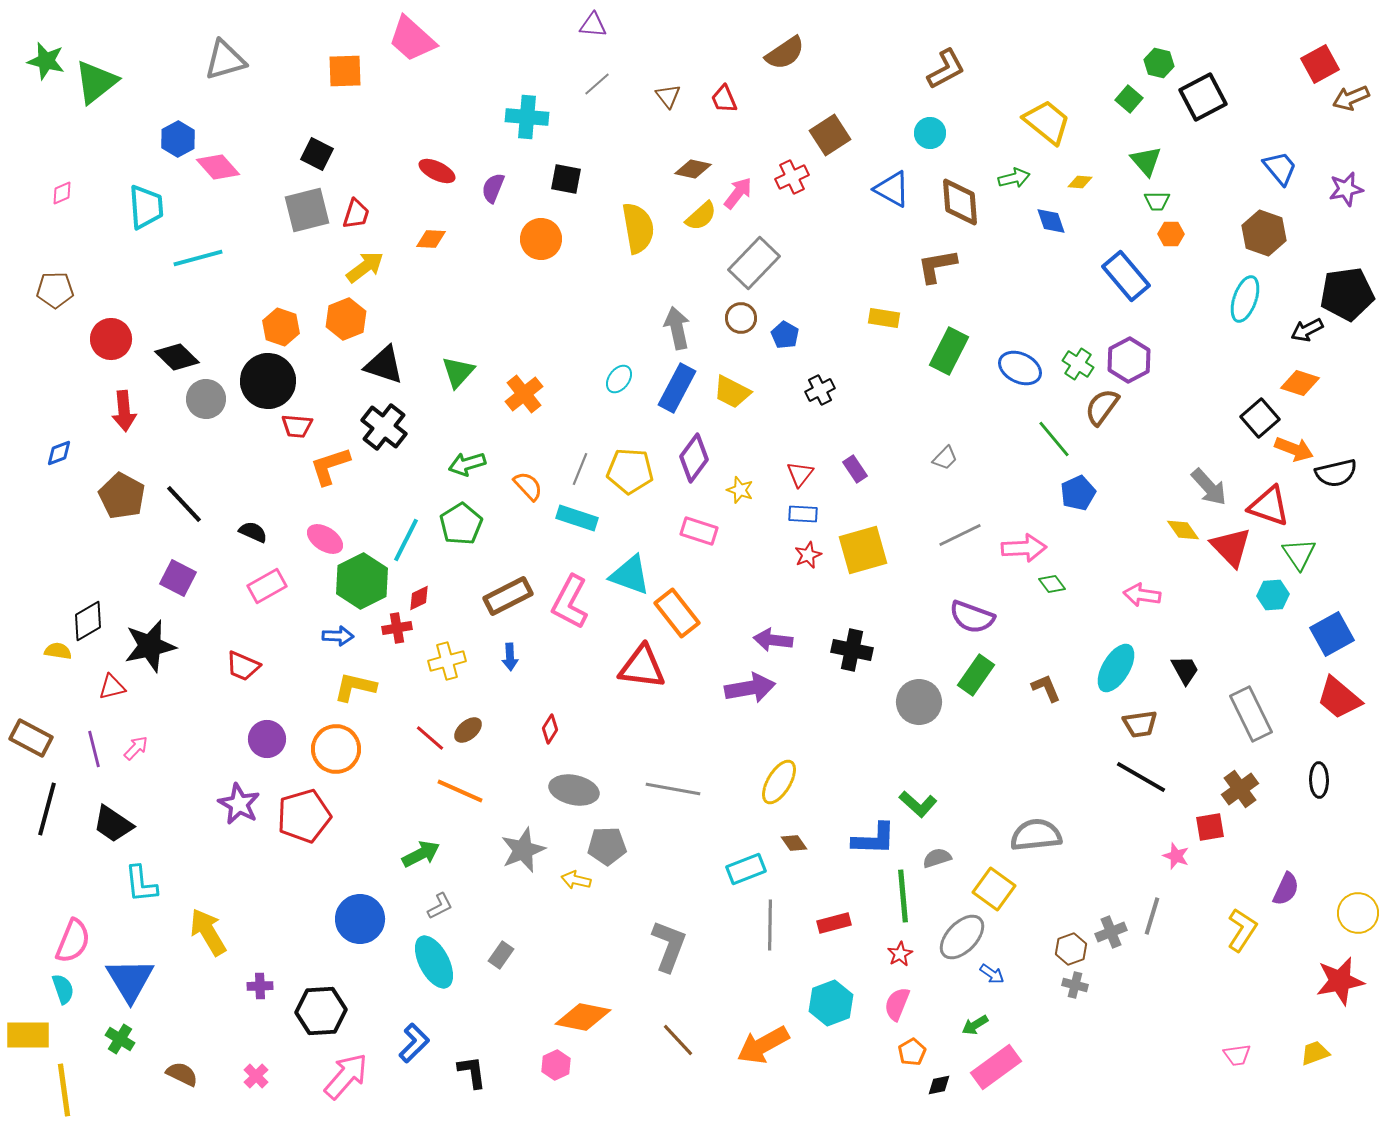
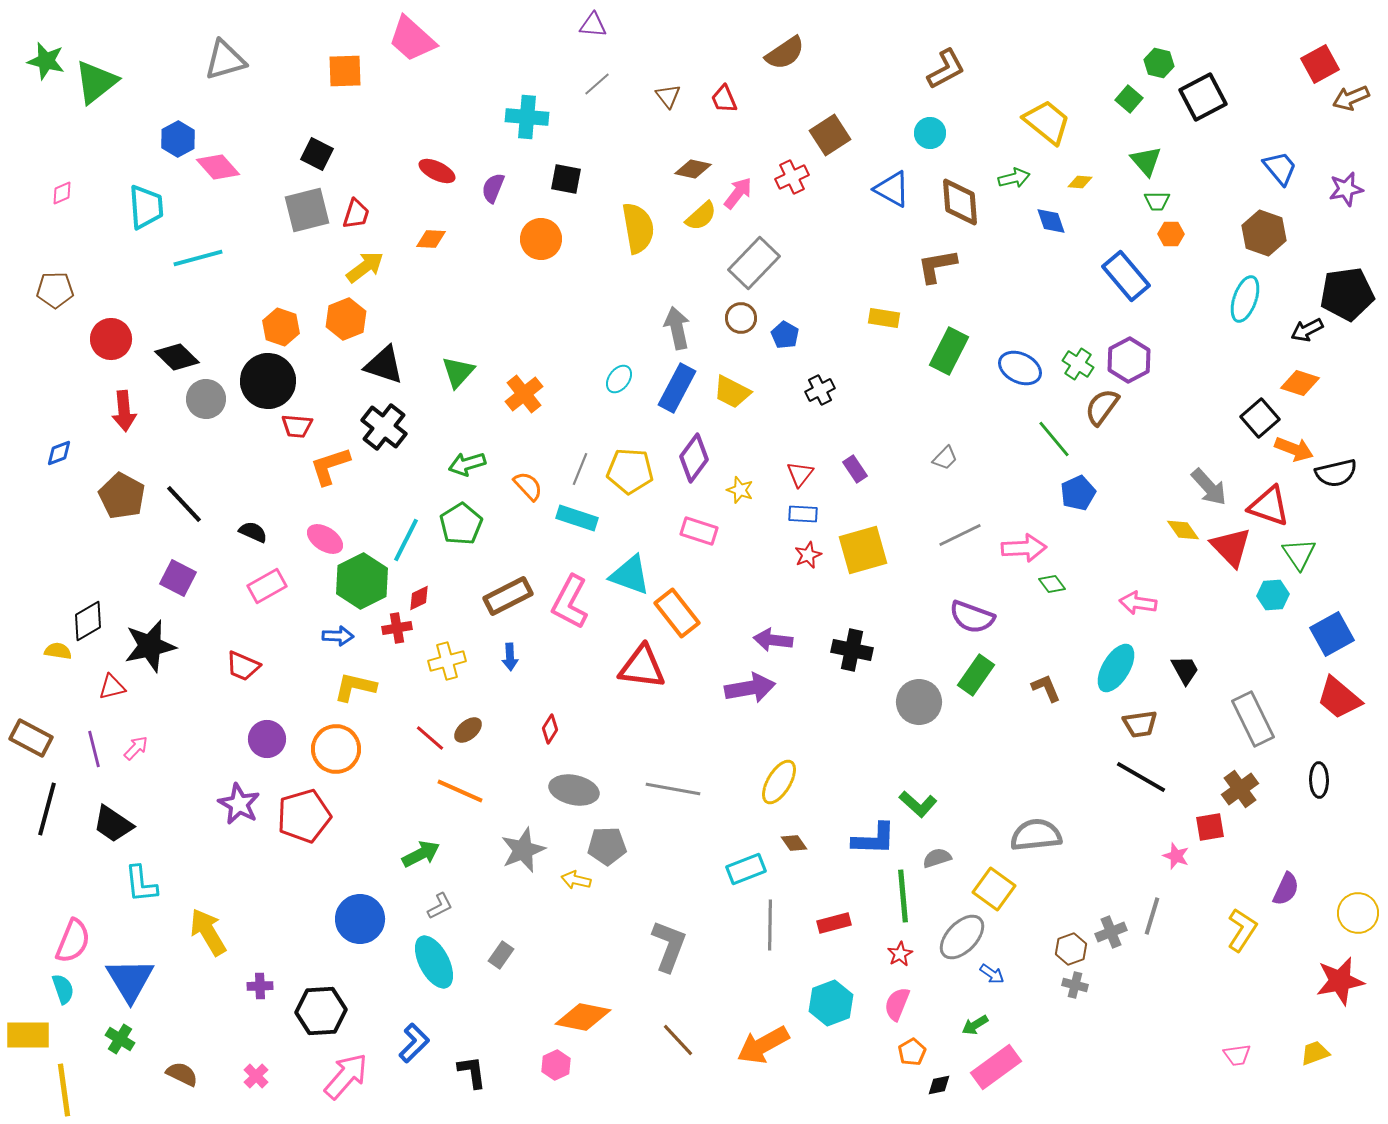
pink arrow at (1142, 595): moved 4 px left, 8 px down
gray rectangle at (1251, 714): moved 2 px right, 5 px down
